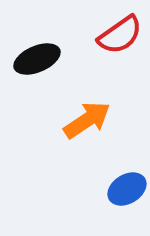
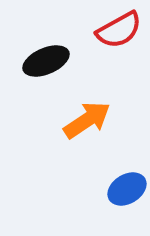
red semicircle: moved 1 px left, 5 px up; rotated 6 degrees clockwise
black ellipse: moved 9 px right, 2 px down
